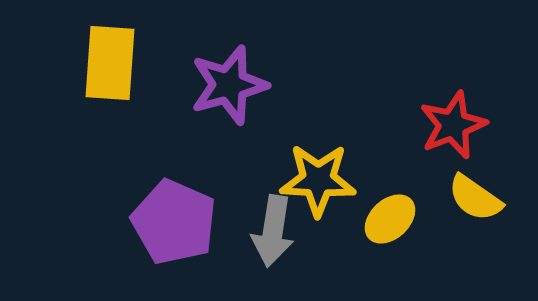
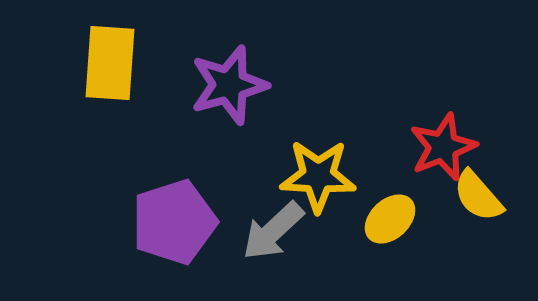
red star: moved 10 px left, 22 px down
yellow star: moved 4 px up
yellow semicircle: moved 3 px right, 2 px up; rotated 14 degrees clockwise
purple pentagon: rotated 30 degrees clockwise
gray arrow: rotated 38 degrees clockwise
